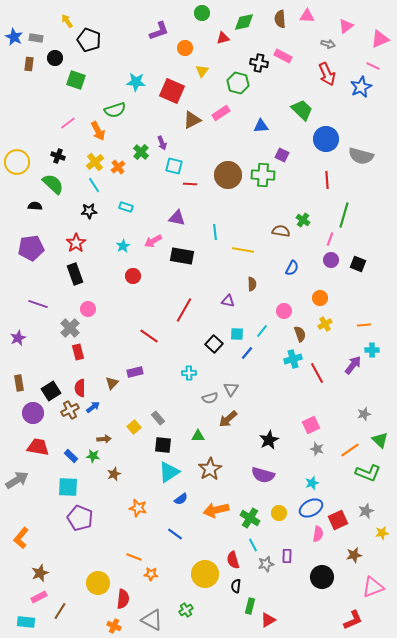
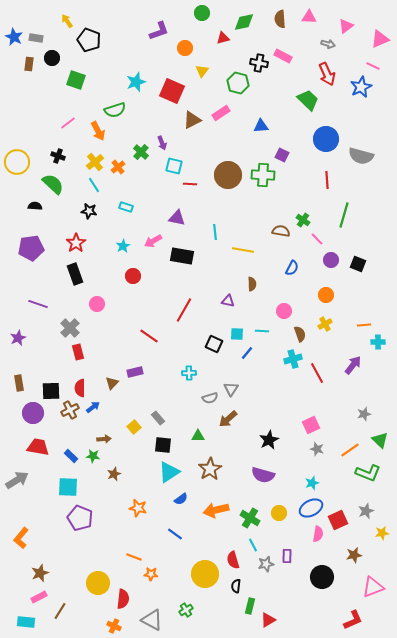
pink triangle at (307, 16): moved 2 px right, 1 px down
black circle at (55, 58): moved 3 px left
cyan star at (136, 82): rotated 24 degrees counterclockwise
green trapezoid at (302, 110): moved 6 px right, 10 px up
black star at (89, 211): rotated 14 degrees clockwise
pink line at (330, 239): moved 13 px left; rotated 64 degrees counterclockwise
orange circle at (320, 298): moved 6 px right, 3 px up
pink circle at (88, 309): moved 9 px right, 5 px up
cyan line at (262, 331): rotated 56 degrees clockwise
black square at (214, 344): rotated 18 degrees counterclockwise
cyan cross at (372, 350): moved 6 px right, 8 px up
black square at (51, 391): rotated 30 degrees clockwise
